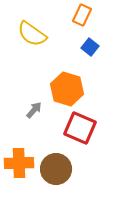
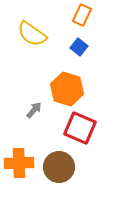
blue square: moved 11 px left
brown circle: moved 3 px right, 2 px up
